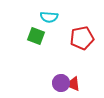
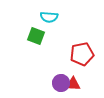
red pentagon: moved 16 px down
red triangle: rotated 21 degrees counterclockwise
